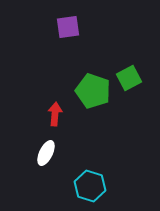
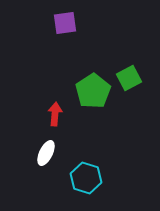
purple square: moved 3 px left, 4 px up
green pentagon: rotated 20 degrees clockwise
cyan hexagon: moved 4 px left, 8 px up
